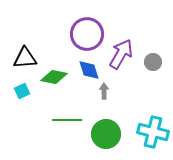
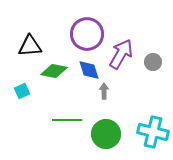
black triangle: moved 5 px right, 12 px up
green diamond: moved 6 px up
